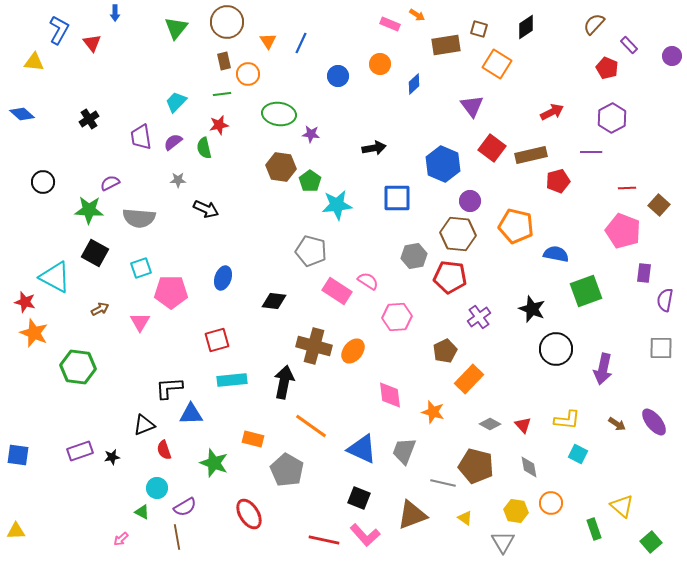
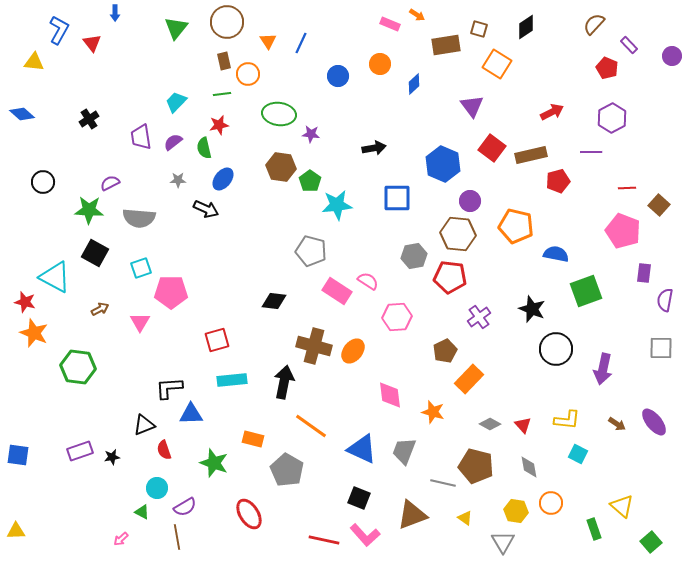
blue ellipse at (223, 278): moved 99 px up; rotated 20 degrees clockwise
